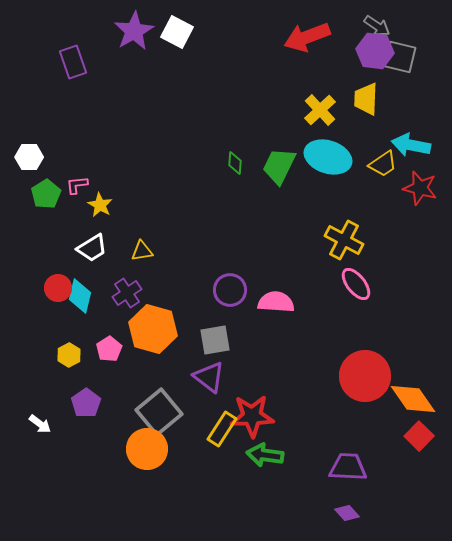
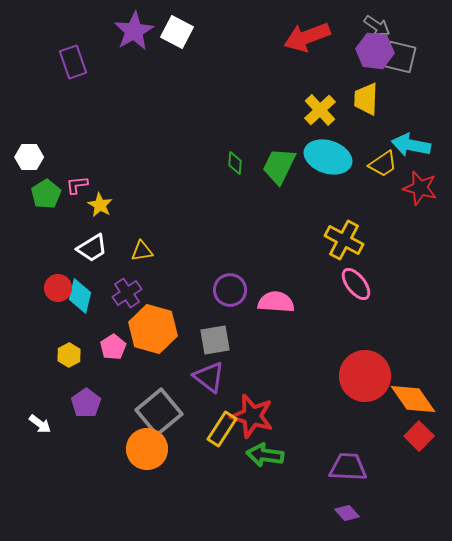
pink pentagon at (109, 349): moved 4 px right, 2 px up
red star at (252, 416): rotated 18 degrees clockwise
